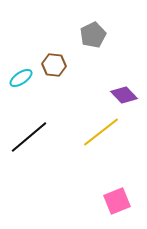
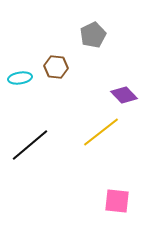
brown hexagon: moved 2 px right, 2 px down
cyan ellipse: moved 1 px left; rotated 25 degrees clockwise
black line: moved 1 px right, 8 px down
pink square: rotated 28 degrees clockwise
